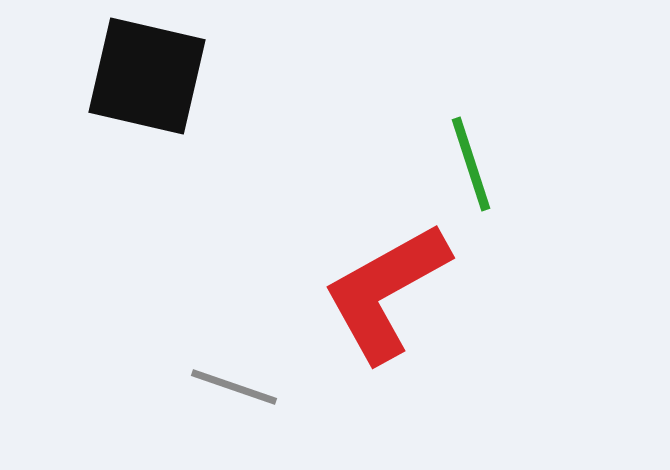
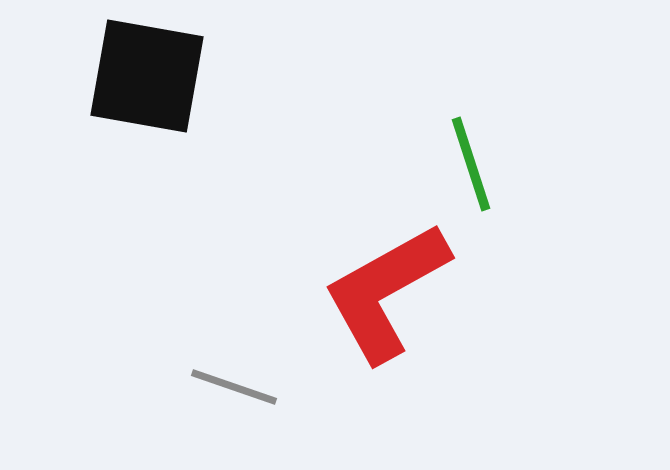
black square: rotated 3 degrees counterclockwise
